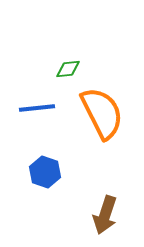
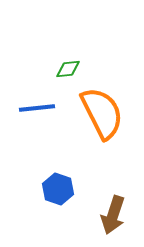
blue hexagon: moved 13 px right, 17 px down
brown arrow: moved 8 px right
